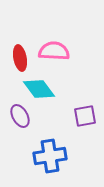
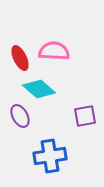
red ellipse: rotated 15 degrees counterclockwise
cyan diamond: rotated 12 degrees counterclockwise
